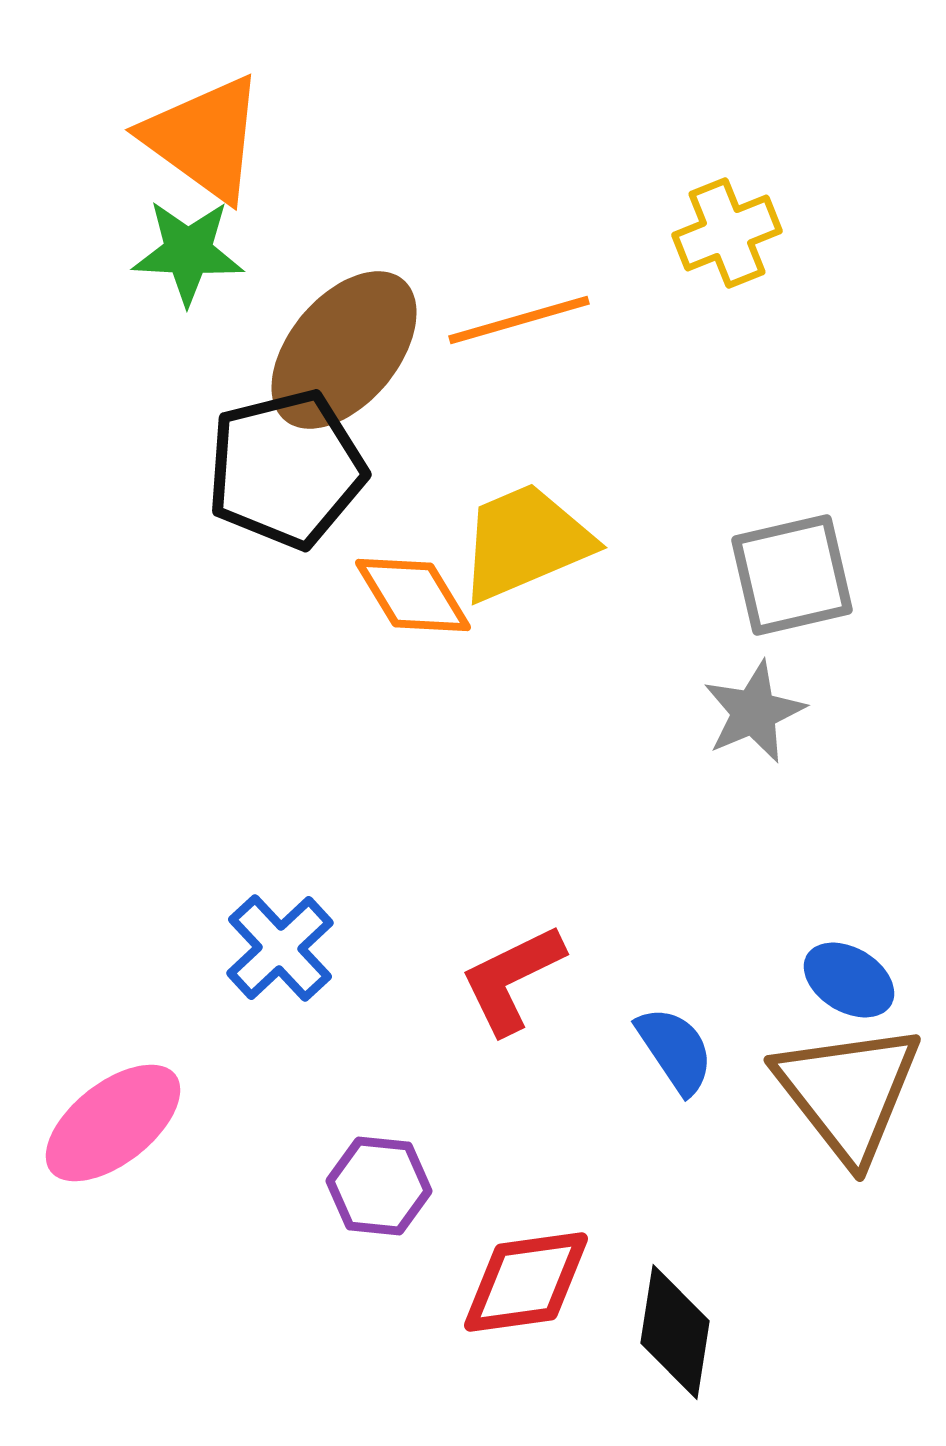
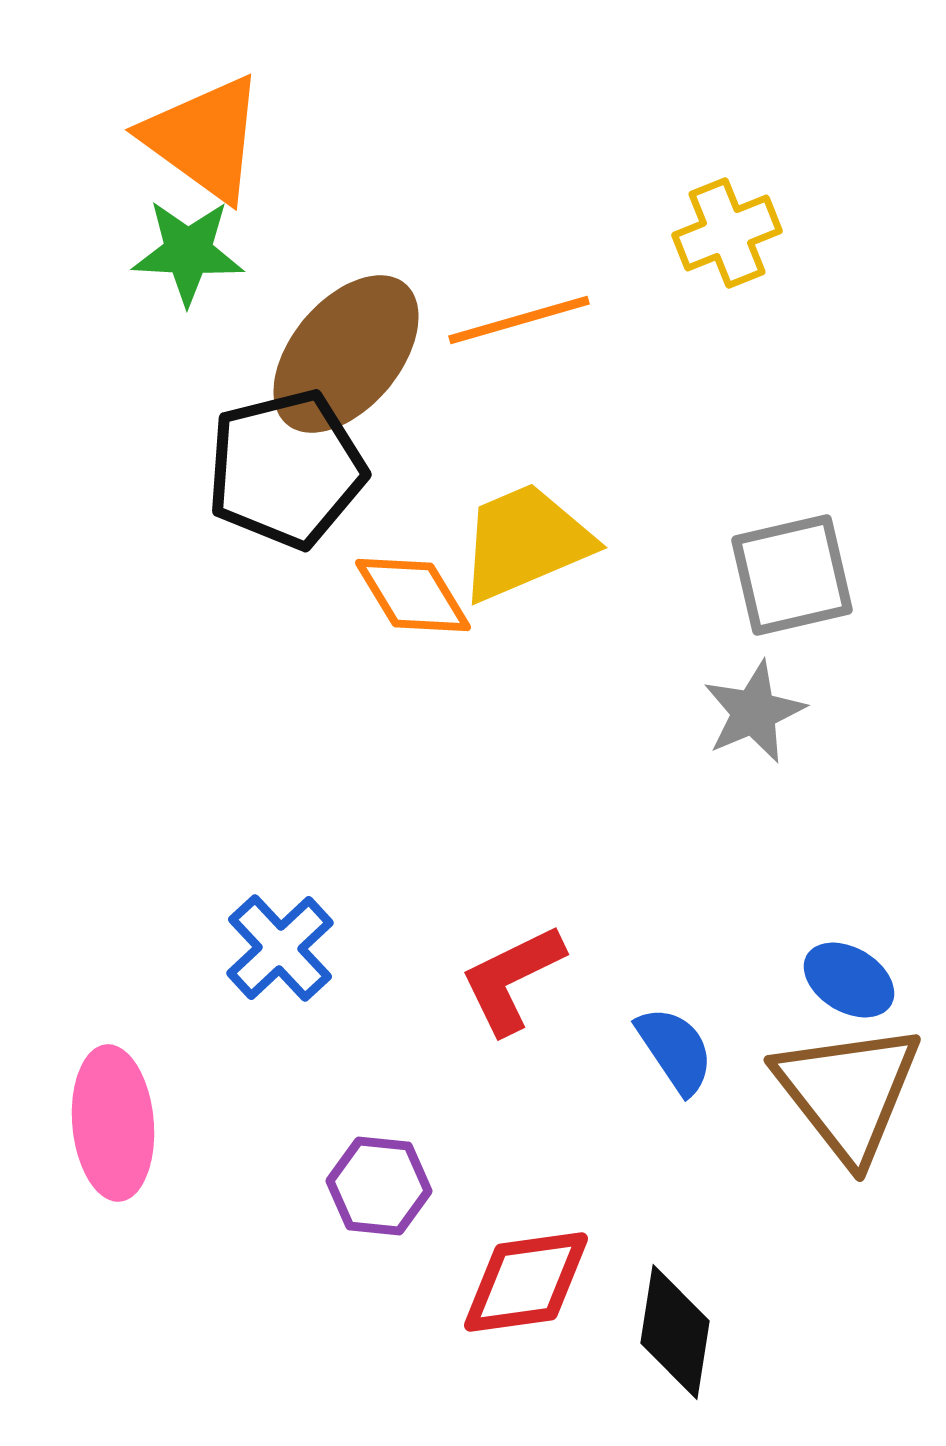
brown ellipse: moved 2 px right, 4 px down
pink ellipse: rotated 57 degrees counterclockwise
